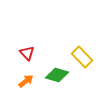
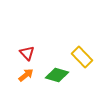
orange arrow: moved 6 px up
